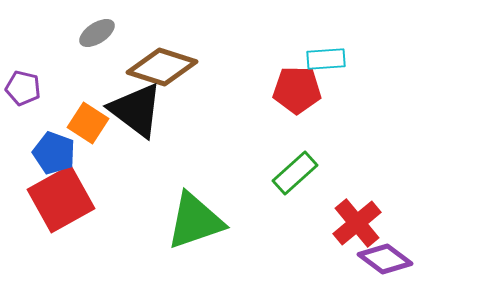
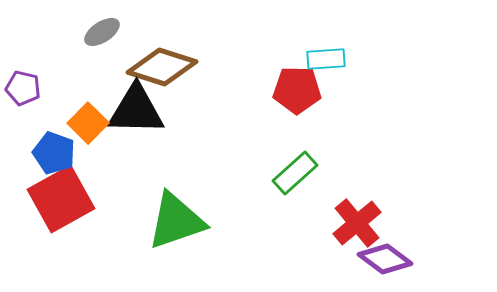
gray ellipse: moved 5 px right, 1 px up
black triangle: rotated 36 degrees counterclockwise
orange square: rotated 12 degrees clockwise
green triangle: moved 19 px left
